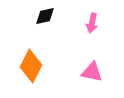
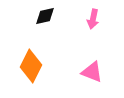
pink arrow: moved 1 px right, 4 px up
pink triangle: rotated 10 degrees clockwise
